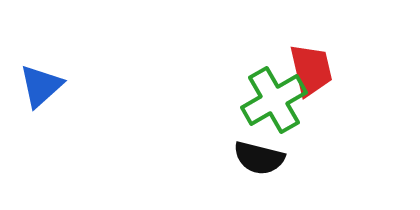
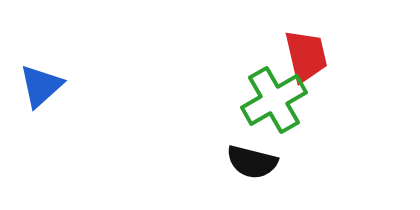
red trapezoid: moved 5 px left, 14 px up
black semicircle: moved 7 px left, 4 px down
